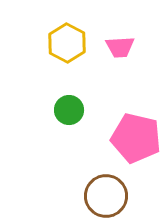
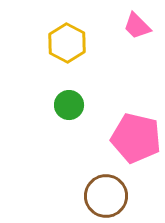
pink trapezoid: moved 17 px right, 21 px up; rotated 48 degrees clockwise
green circle: moved 5 px up
